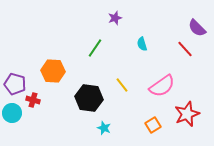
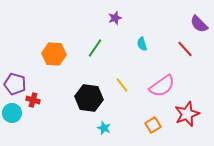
purple semicircle: moved 2 px right, 4 px up
orange hexagon: moved 1 px right, 17 px up
